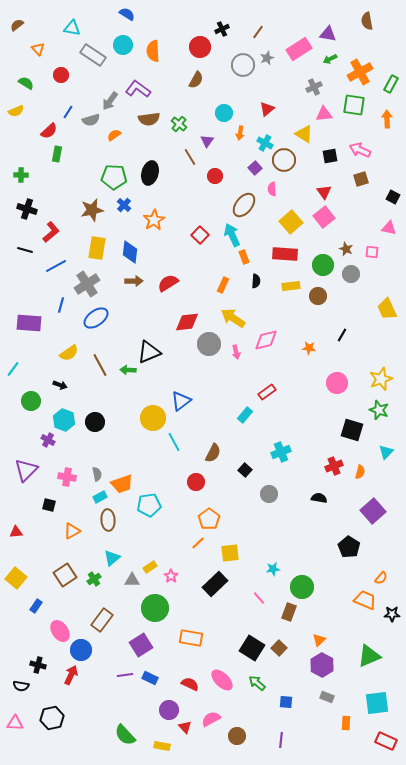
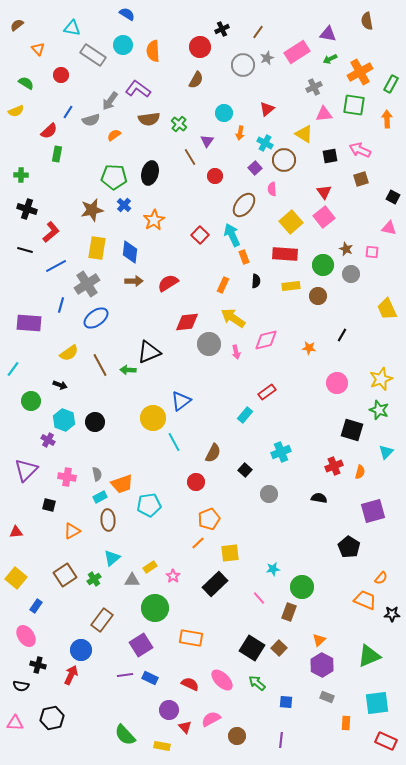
pink rectangle at (299, 49): moved 2 px left, 3 px down
purple square at (373, 511): rotated 25 degrees clockwise
orange pentagon at (209, 519): rotated 15 degrees clockwise
pink star at (171, 576): moved 2 px right
pink ellipse at (60, 631): moved 34 px left, 5 px down
